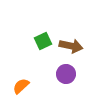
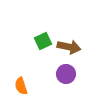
brown arrow: moved 2 px left, 1 px down
orange semicircle: rotated 66 degrees counterclockwise
